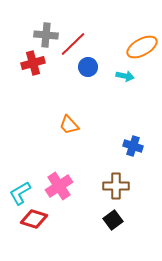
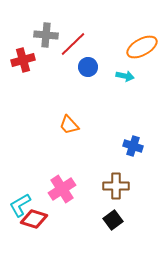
red cross: moved 10 px left, 3 px up
pink cross: moved 3 px right, 3 px down
cyan L-shape: moved 12 px down
